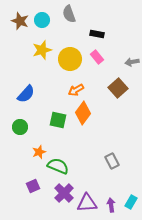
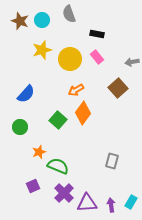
green square: rotated 30 degrees clockwise
gray rectangle: rotated 42 degrees clockwise
